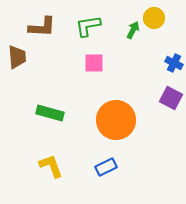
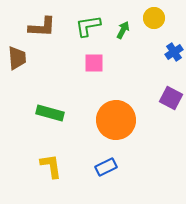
green arrow: moved 10 px left
brown trapezoid: moved 1 px down
blue cross: moved 11 px up; rotated 30 degrees clockwise
yellow L-shape: rotated 12 degrees clockwise
